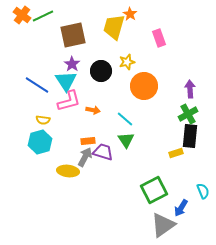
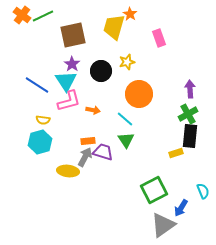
orange circle: moved 5 px left, 8 px down
